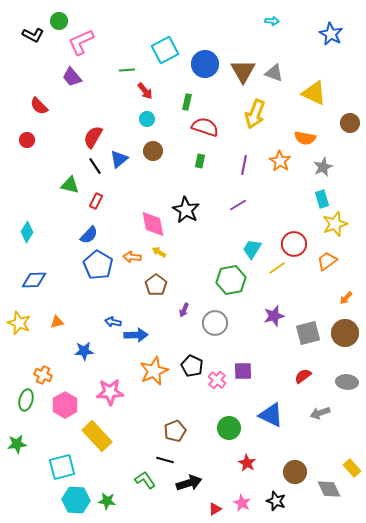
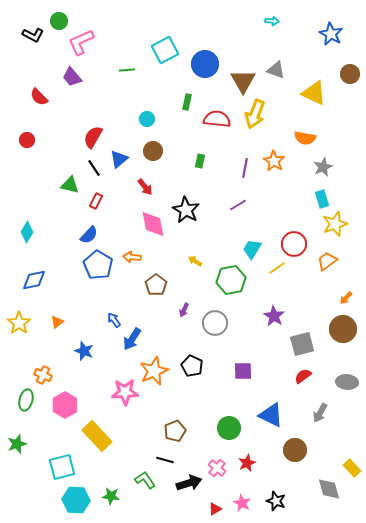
brown triangle at (243, 71): moved 10 px down
gray triangle at (274, 73): moved 2 px right, 3 px up
red arrow at (145, 91): moved 96 px down
red semicircle at (39, 106): moved 9 px up
brown circle at (350, 123): moved 49 px up
red semicircle at (205, 127): moved 12 px right, 8 px up; rotated 12 degrees counterclockwise
orange star at (280, 161): moved 6 px left
purple line at (244, 165): moved 1 px right, 3 px down
black line at (95, 166): moved 1 px left, 2 px down
yellow arrow at (159, 252): moved 36 px right, 9 px down
blue diamond at (34, 280): rotated 10 degrees counterclockwise
purple star at (274, 316): rotated 25 degrees counterclockwise
orange triangle at (57, 322): rotated 24 degrees counterclockwise
blue arrow at (113, 322): moved 1 px right, 2 px up; rotated 42 degrees clockwise
yellow star at (19, 323): rotated 15 degrees clockwise
gray square at (308, 333): moved 6 px left, 11 px down
brown circle at (345, 333): moved 2 px left, 4 px up
blue arrow at (136, 335): moved 4 px left, 4 px down; rotated 125 degrees clockwise
blue star at (84, 351): rotated 24 degrees clockwise
pink cross at (217, 380): moved 88 px down
pink star at (110, 392): moved 15 px right
gray arrow at (320, 413): rotated 42 degrees counterclockwise
green star at (17, 444): rotated 12 degrees counterclockwise
red star at (247, 463): rotated 18 degrees clockwise
brown circle at (295, 472): moved 22 px up
gray diamond at (329, 489): rotated 10 degrees clockwise
green star at (107, 501): moved 4 px right, 5 px up
